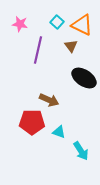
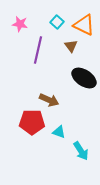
orange triangle: moved 2 px right
